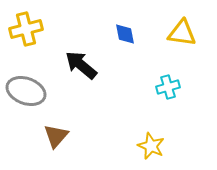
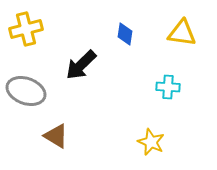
blue diamond: rotated 20 degrees clockwise
black arrow: rotated 84 degrees counterclockwise
cyan cross: rotated 20 degrees clockwise
brown triangle: rotated 40 degrees counterclockwise
yellow star: moved 4 px up
